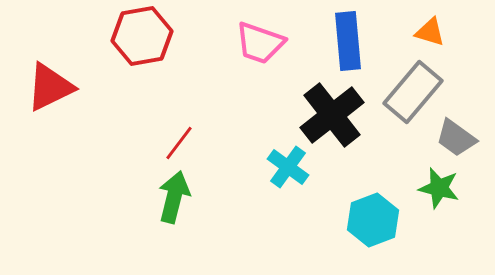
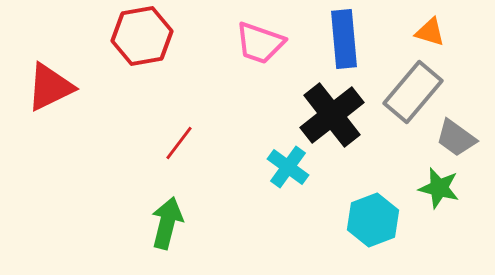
blue rectangle: moved 4 px left, 2 px up
green arrow: moved 7 px left, 26 px down
